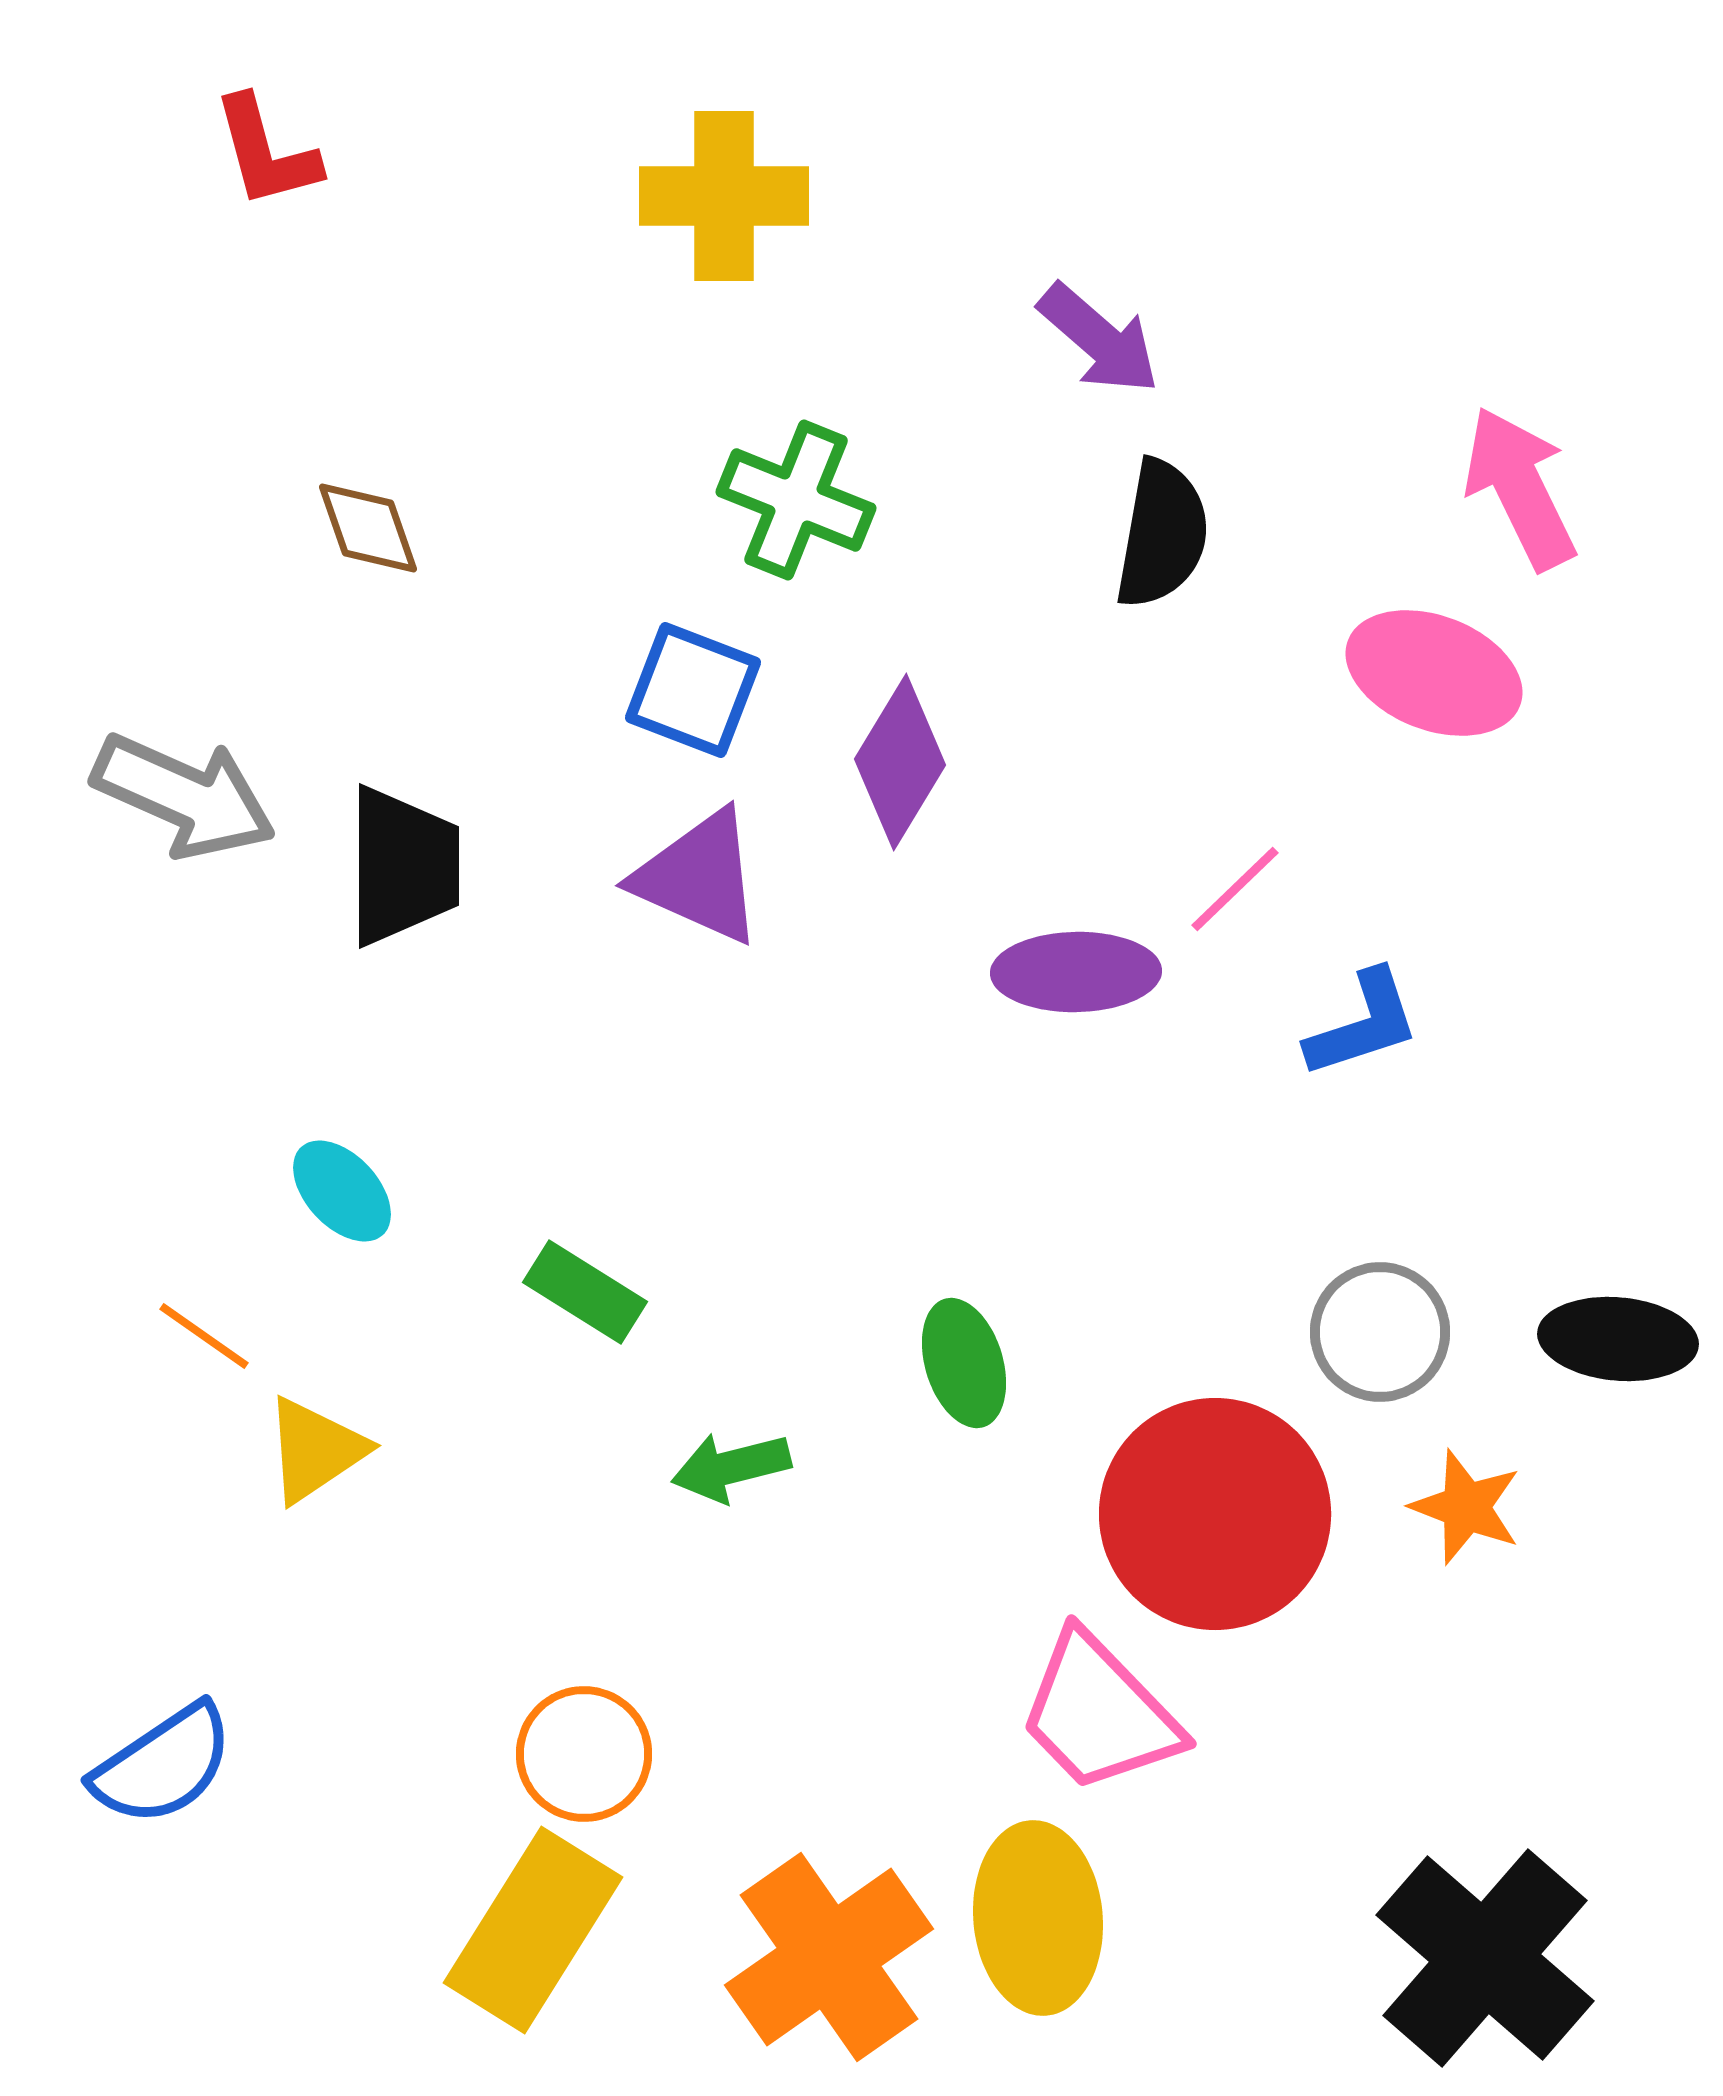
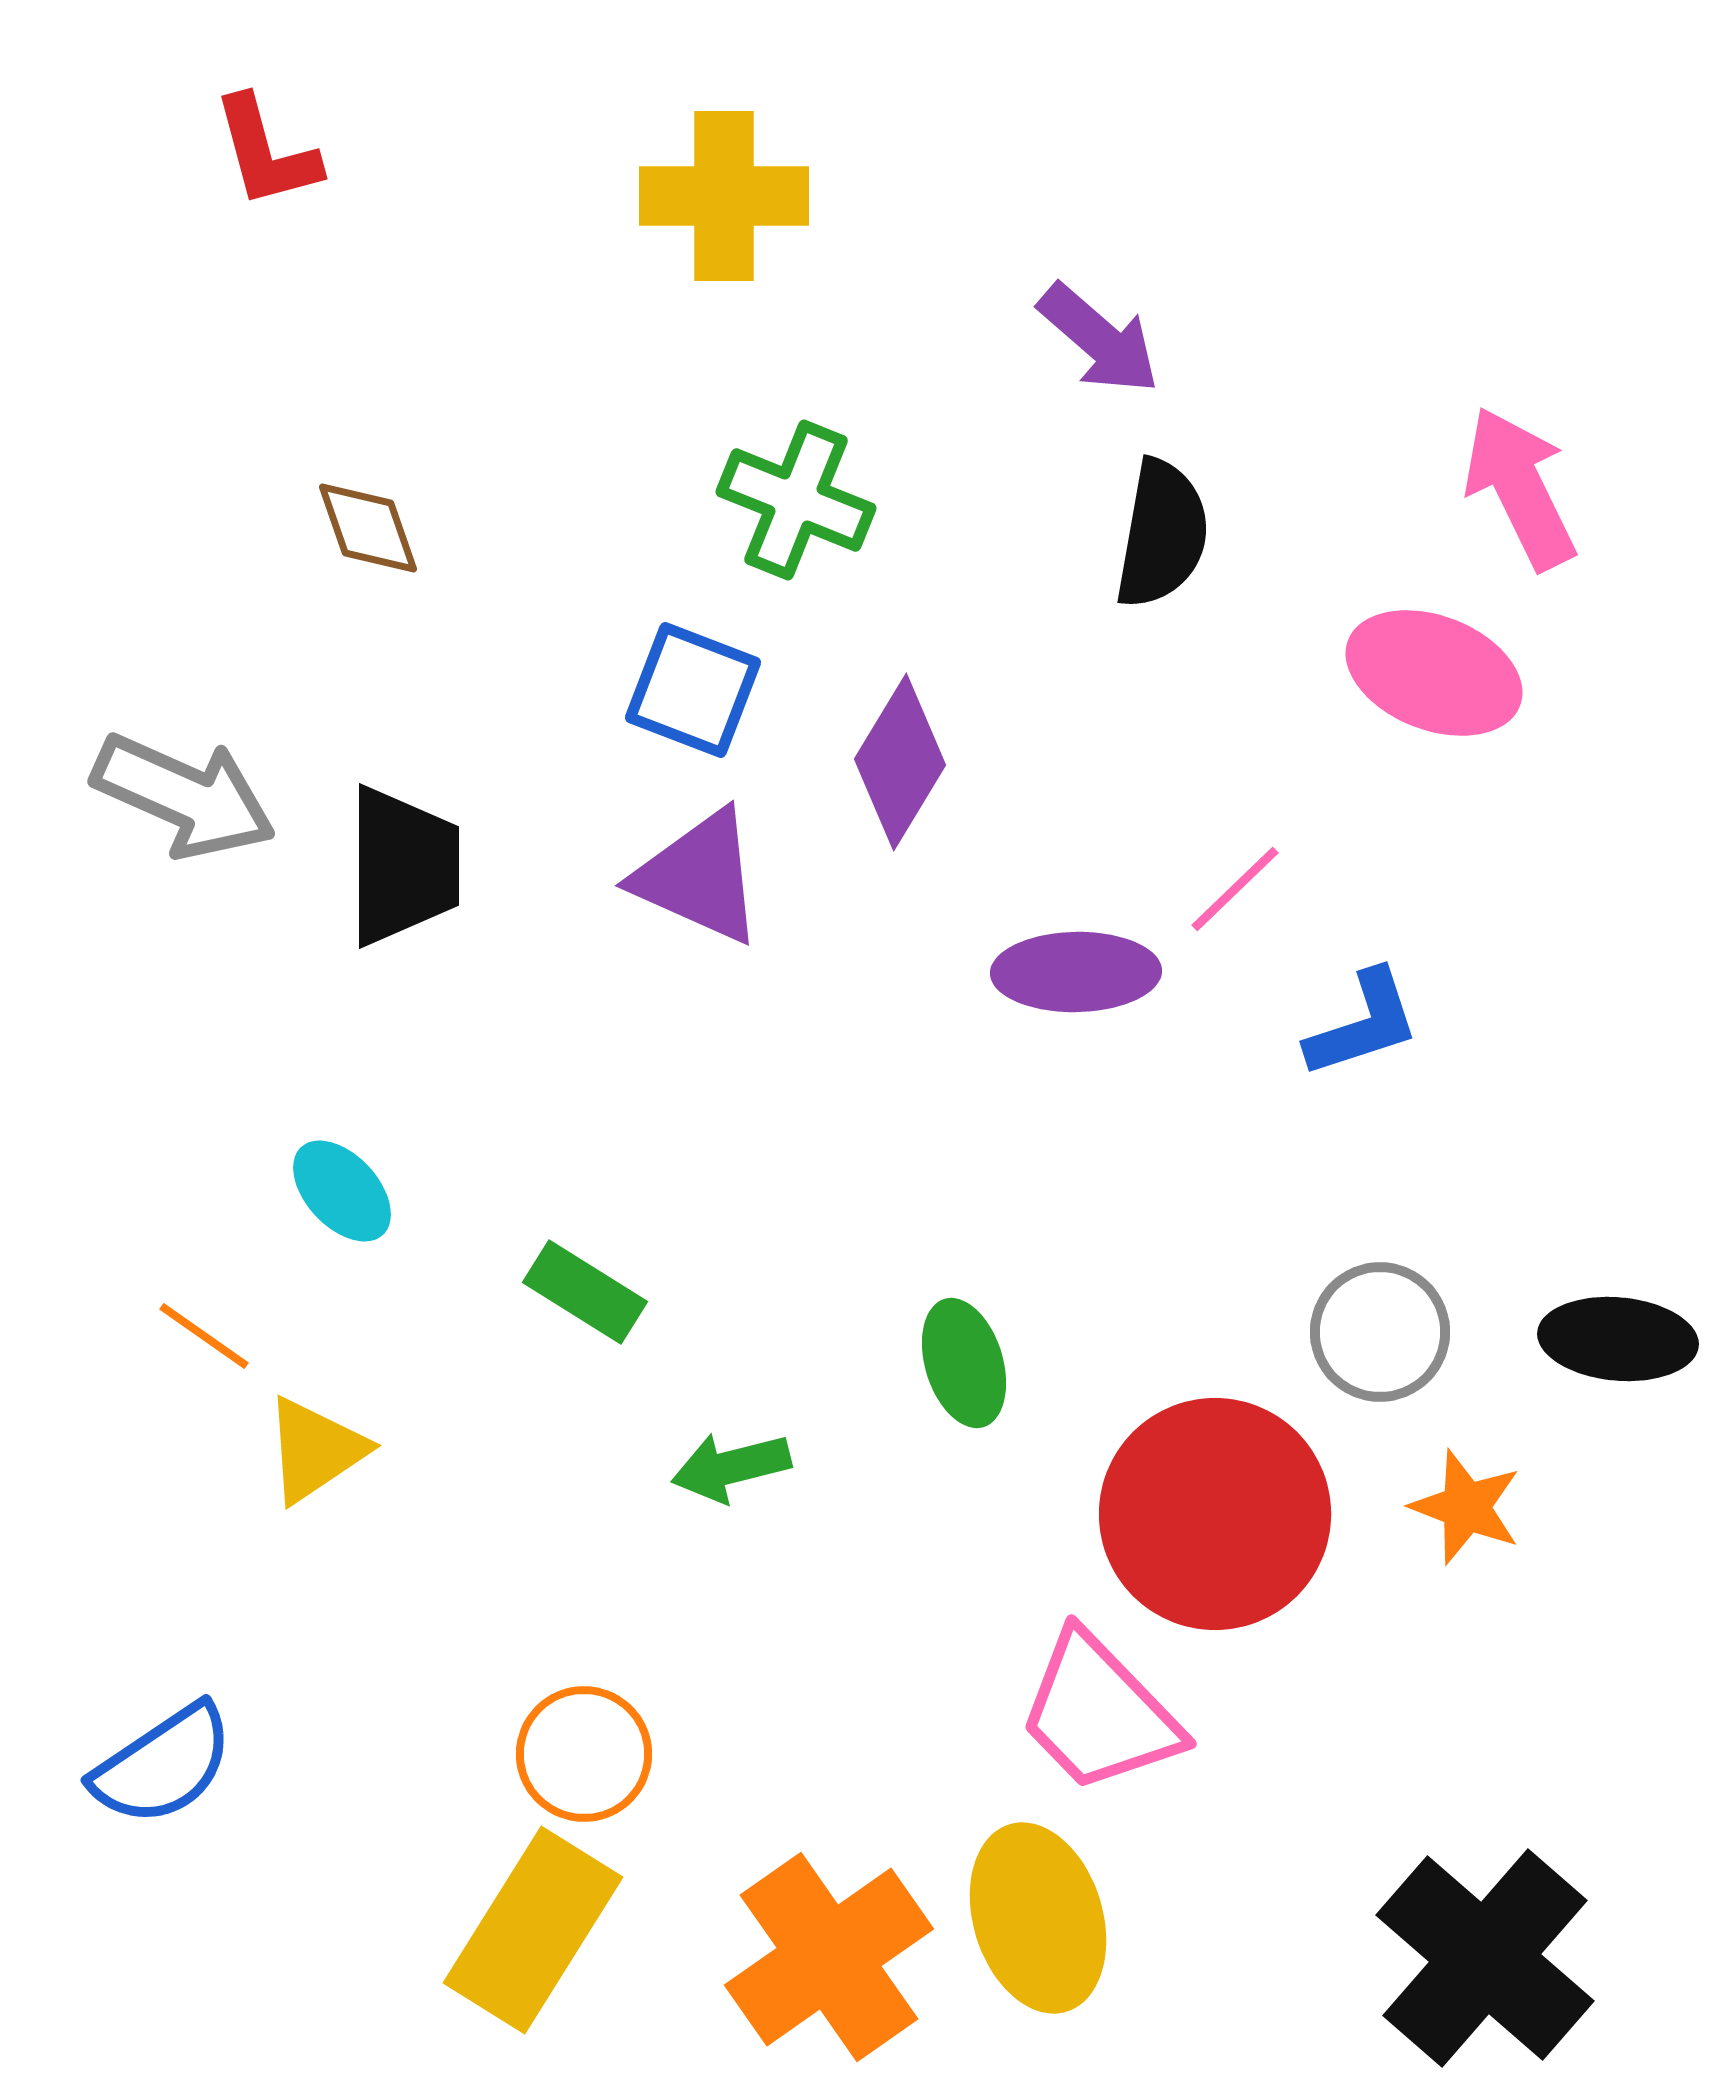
yellow ellipse: rotated 12 degrees counterclockwise
